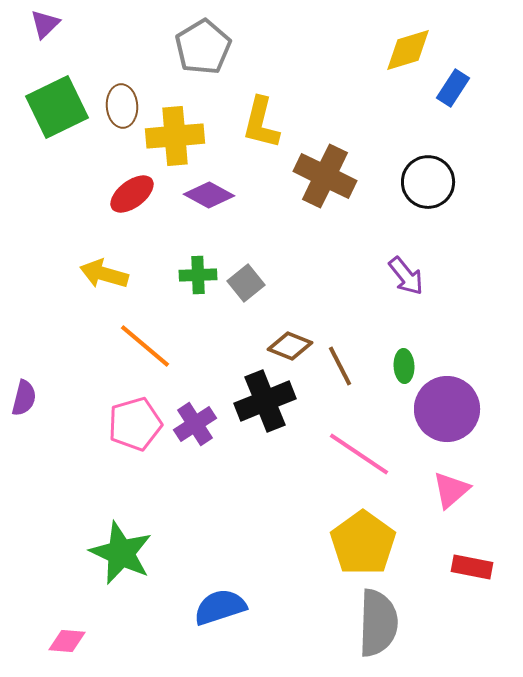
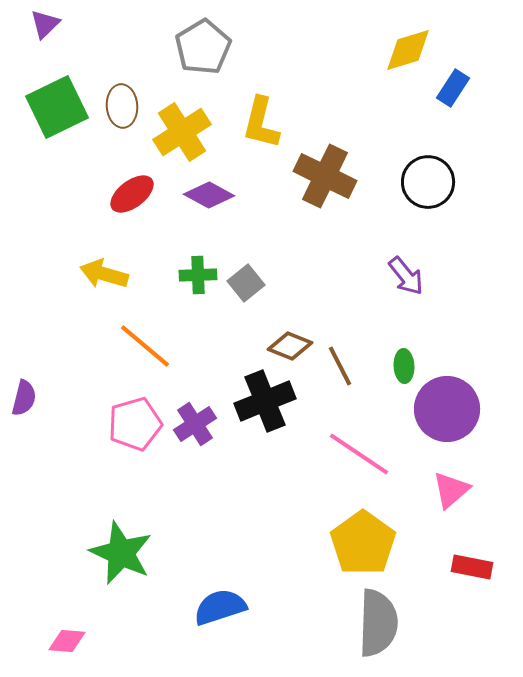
yellow cross: moved 7 px right, 4 px up; rotated 28 degrees counterclockwise
